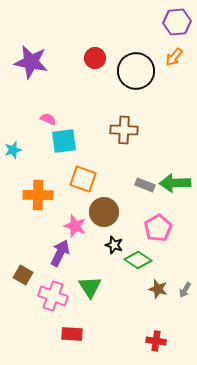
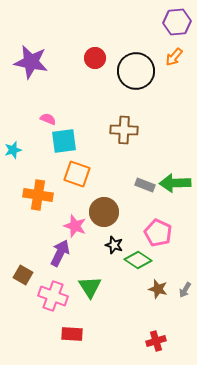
orange square: moved 6 px left, 5 px up
orange cross: rotated 8 degrees clockwise
pink pentagon: moved 5 px down; rotated 16 degrees counterclockwise
red cross: rotated 24 degrees counterclockwise
